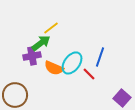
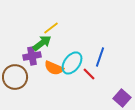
green arrow: moved 1 px right
brown circle: moved 18 px up
